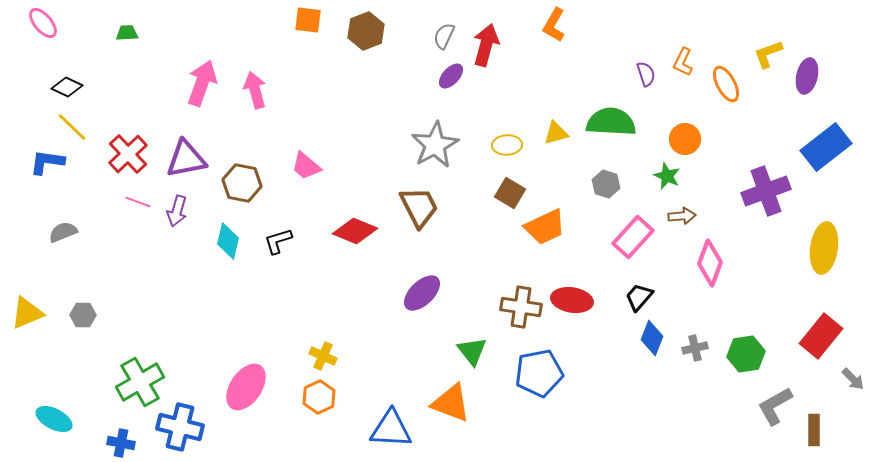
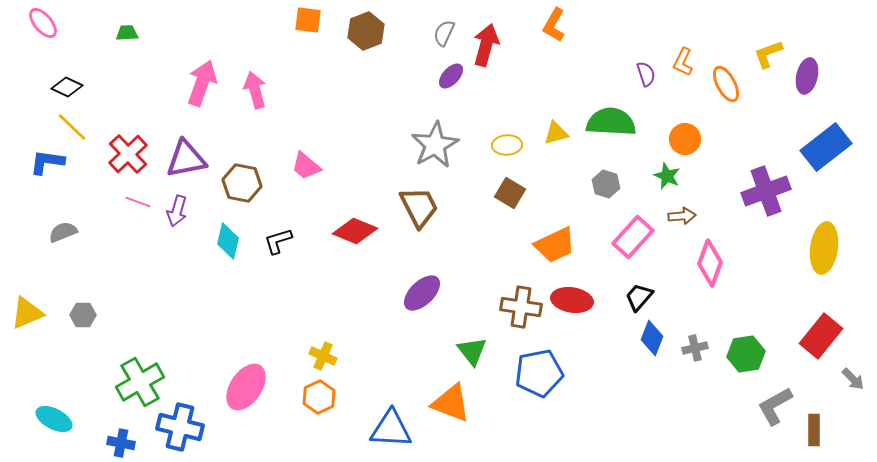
gray semicircle at (444, 36): moved 3 px up
orange trapezoid at (545, 227): moved 10 px right, 18 px down
